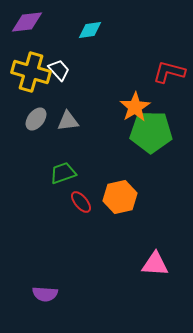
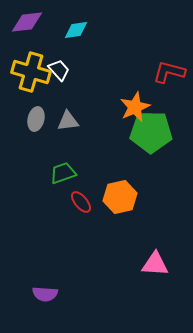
cyan diamond: moved 14 px left
orange star: rotated 8 degrees clockwise
gray ellipse: rotated 25 degrees counterclockwise
